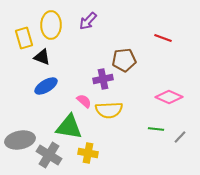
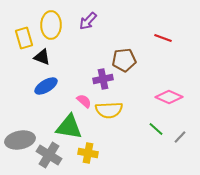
green line: rotated 35 degrees clockwise
